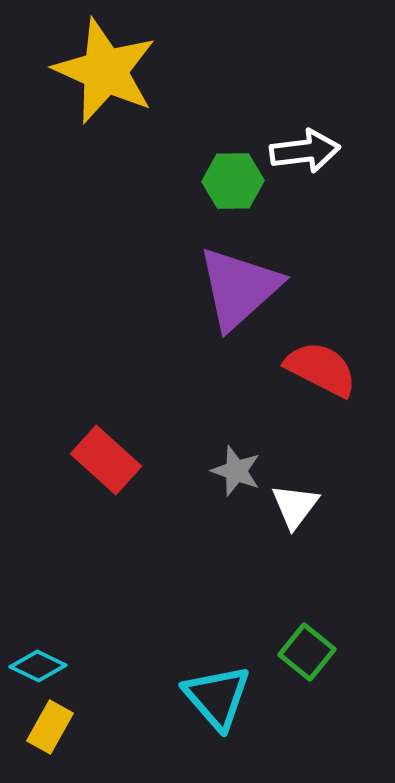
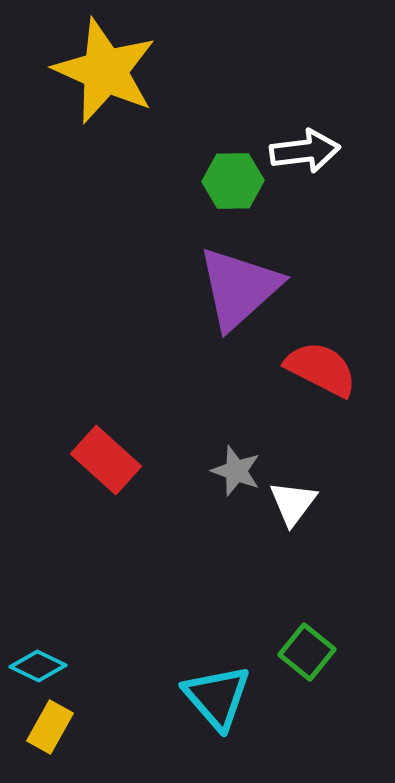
white triangle: moved 2 px left, 3 px up
